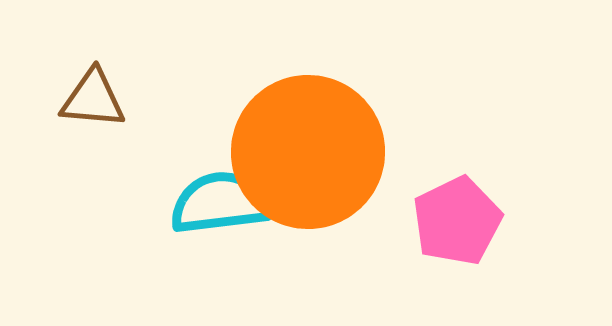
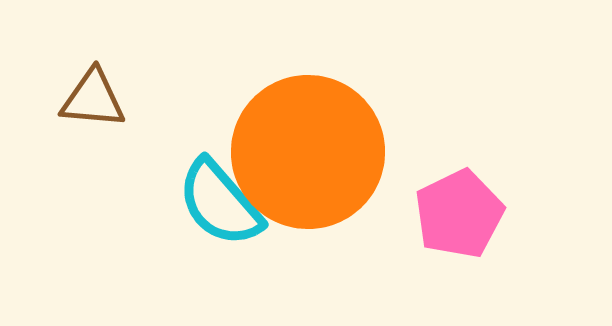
cyan semicircle: rotated 124 degrees counterclockwise
pink pentagon: moved 2 px right, 7 px up
